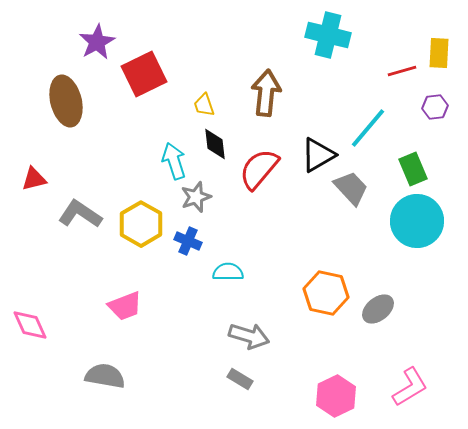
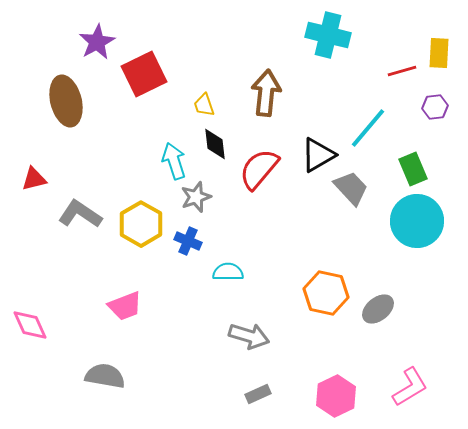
gray rectangle: moved 18 px right, 15 px down; rotated 55 degrees counterclockwise
